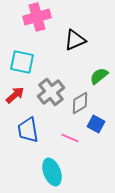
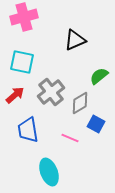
pink cross: moved 13 px left
cyan ellipse: moved 3 px left
